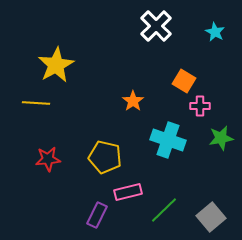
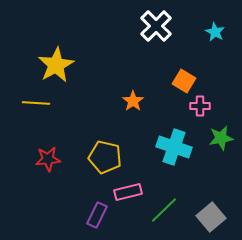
cyan cross: moved 6 px right, 7 px down
